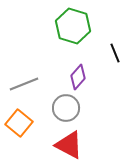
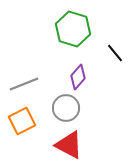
green hexagon: moved 3 px down
black line: rotated 18 degrees counterclockwise
orange square: moved 3 px right, 2 px up; rotated 24 degrees clockwise
